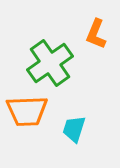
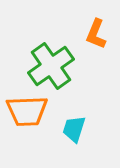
green cross: moved 1 px right, 3 px down
